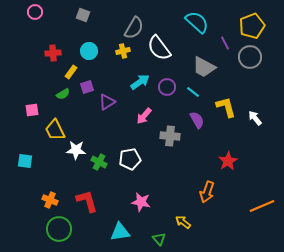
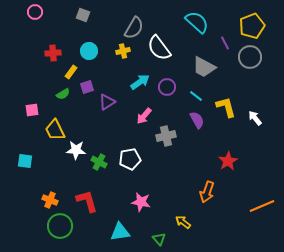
cyan line: moved 3 px right, 4 px down
gray cross: moved 4 px left; rotated 18 degrees counterclockwise
green circle: moved 1 px right, 3 px up
